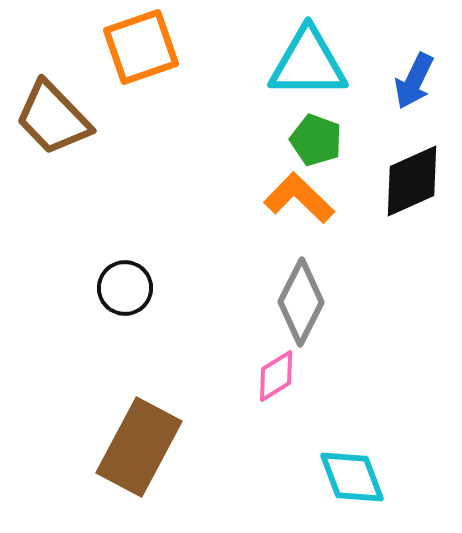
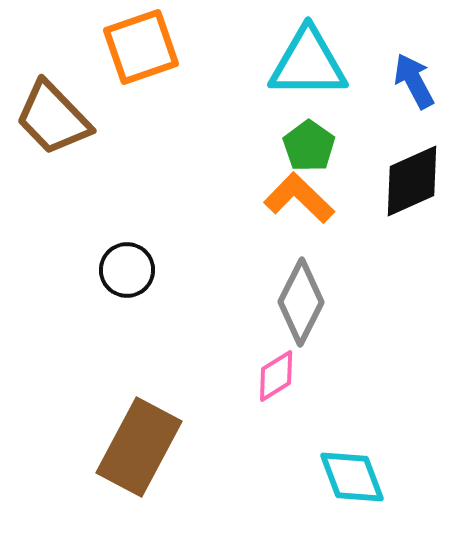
blue arrow: rotated 126 degrees clockwise
green pentagon: moved 7 px left, 6 px down; rotated 15 degrees clockwise
black circle: moved 2 px right, 18 px up
